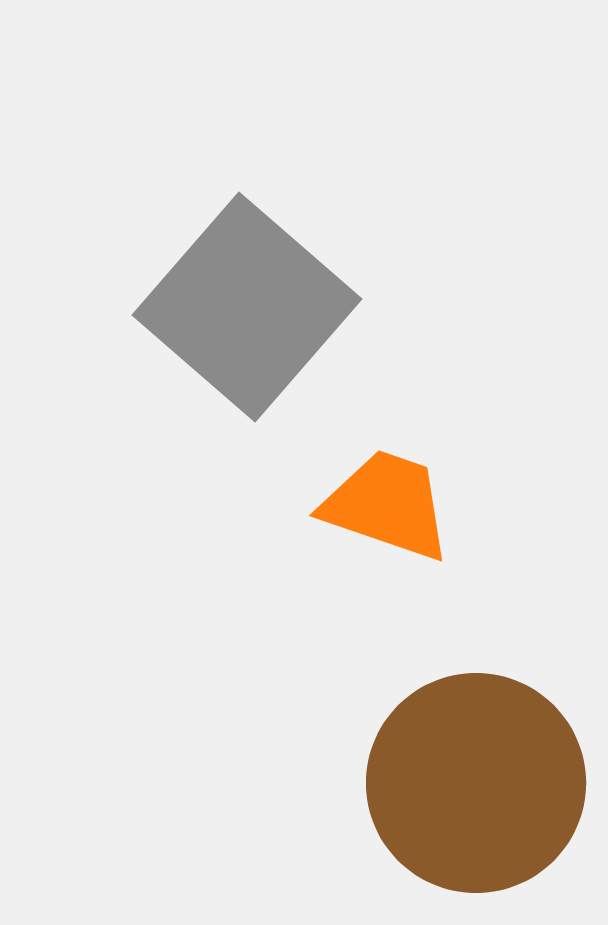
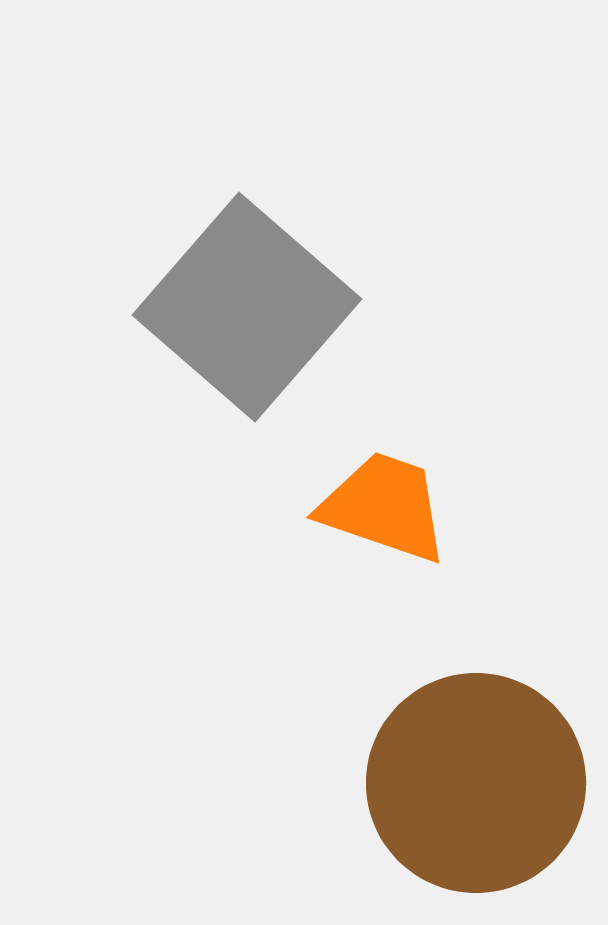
orange trapezoid: moved 3 px left, 2 px down
